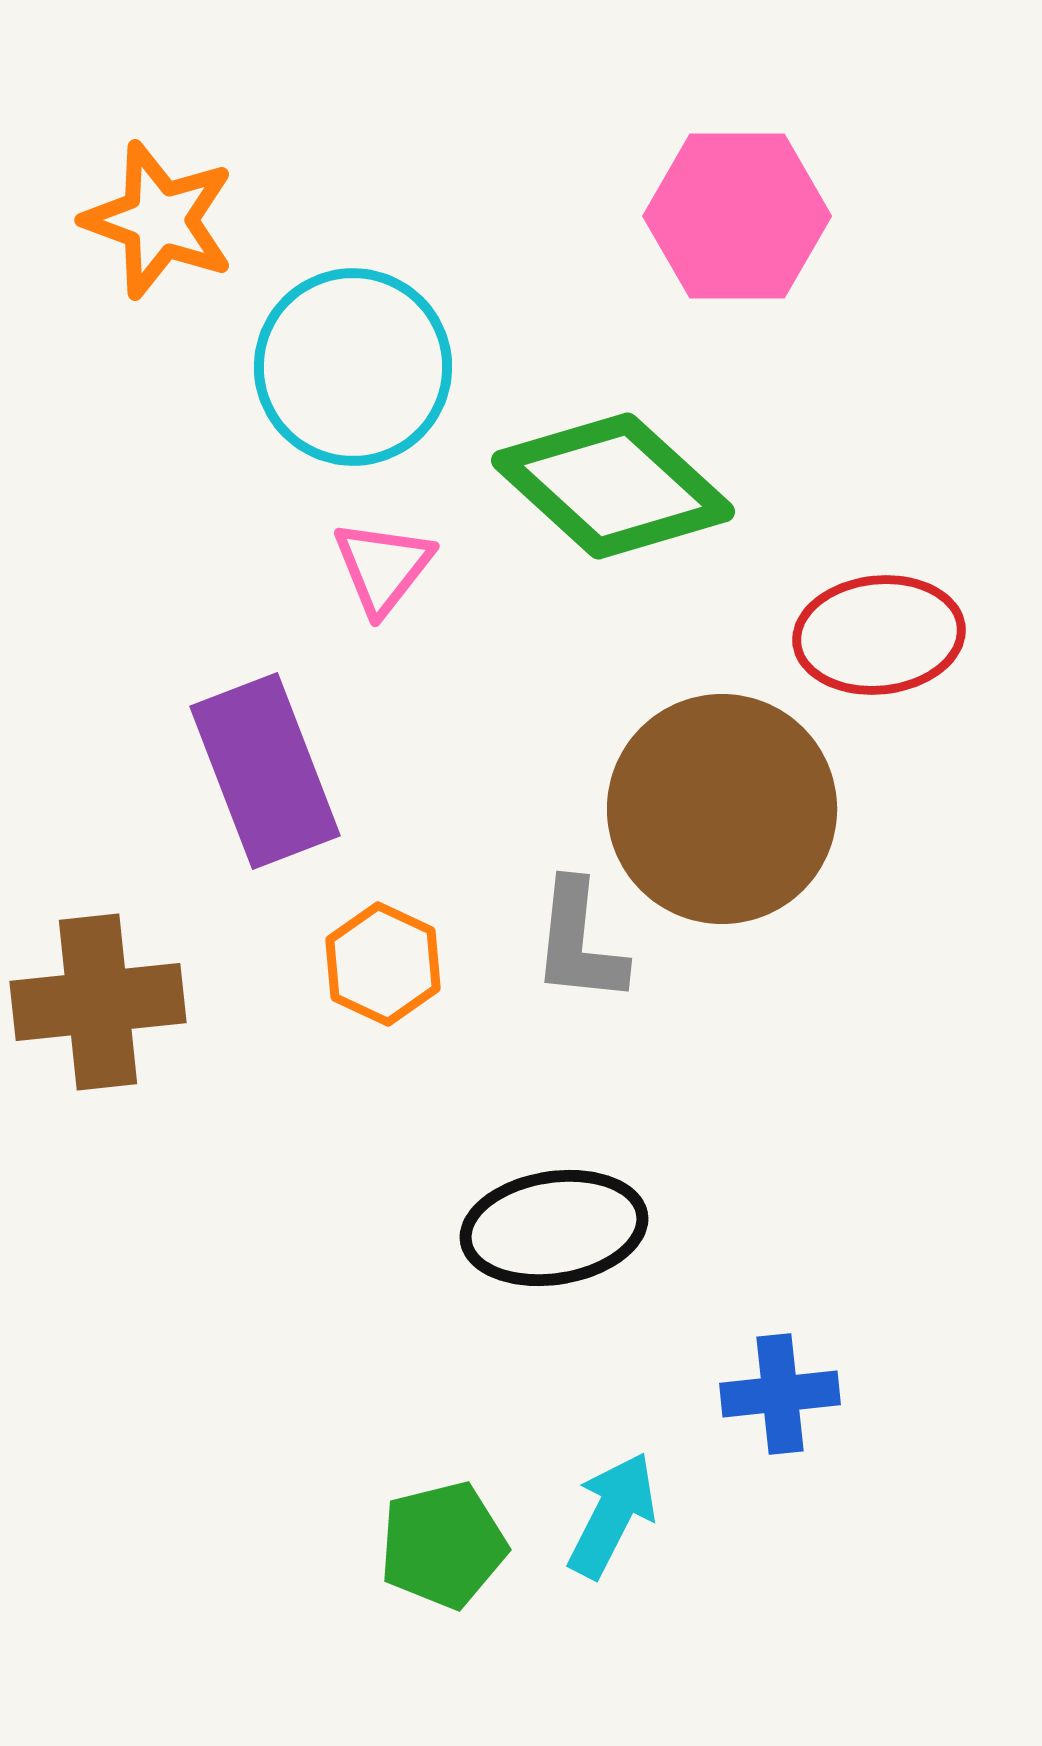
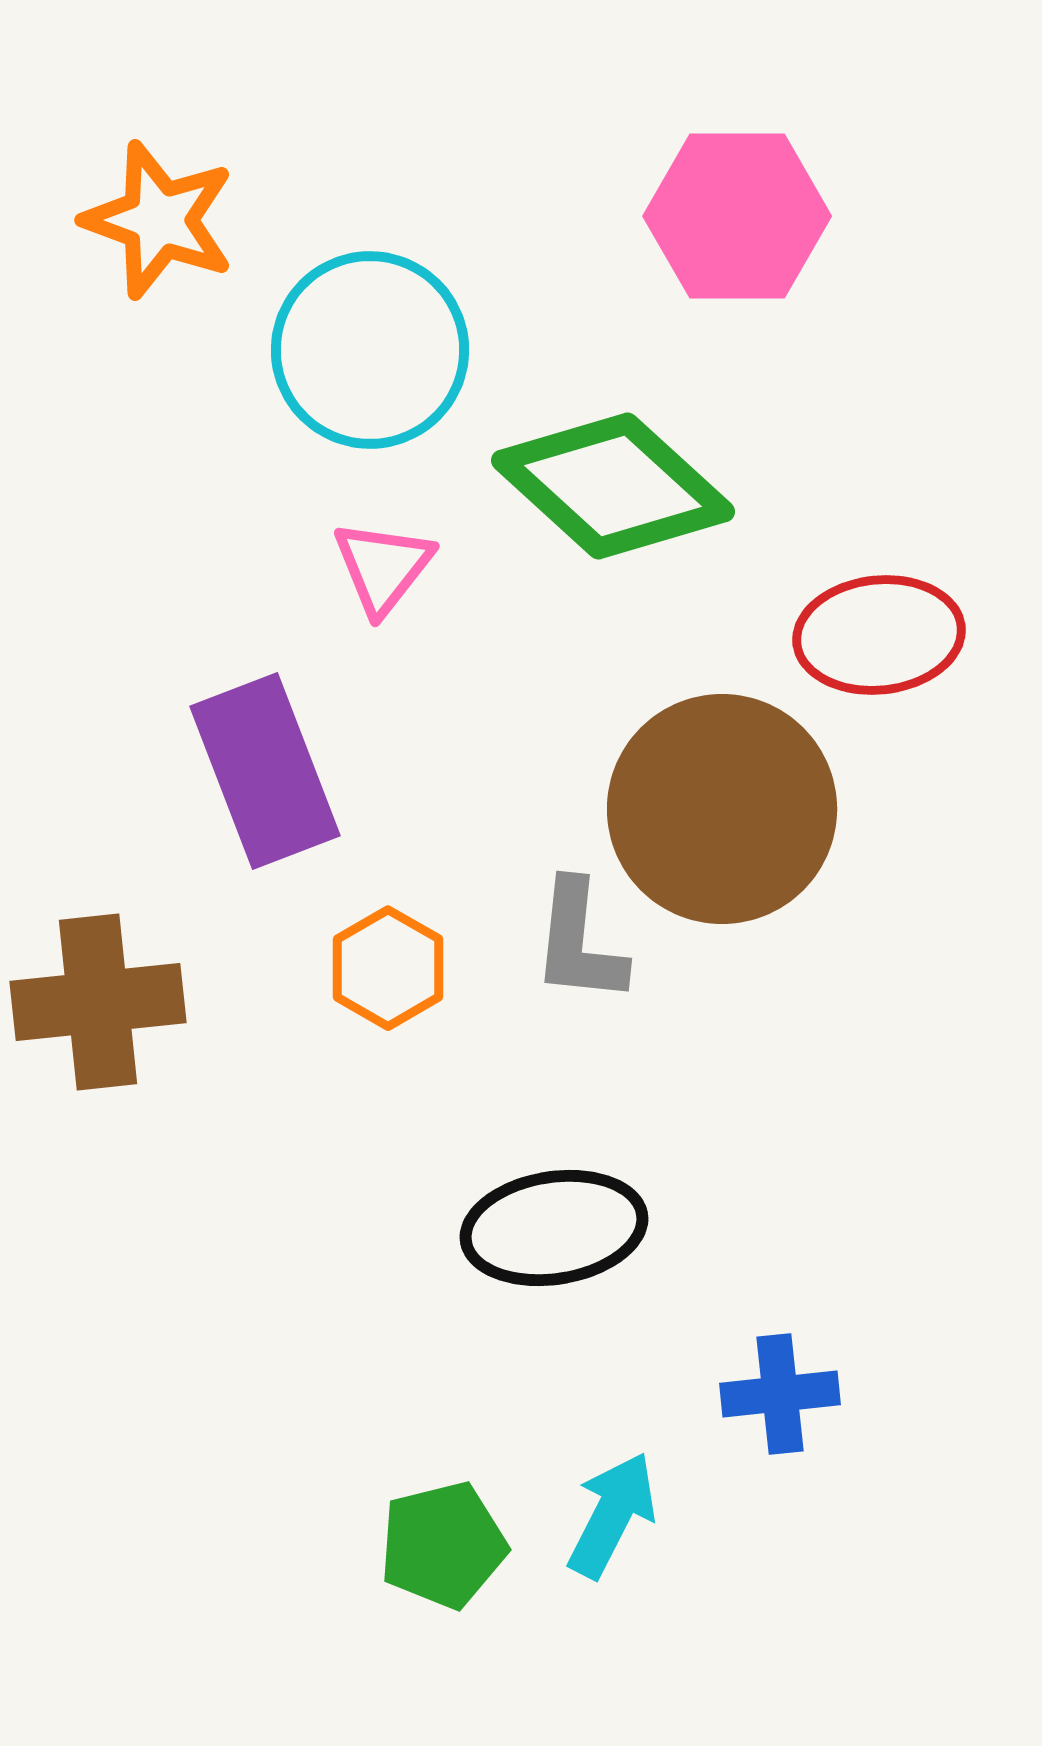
cyan circle: moved 17 px right, 17 px up
orange hexagon: moved 5 px right, 4 px down; rotated 5 degrees clockwise
